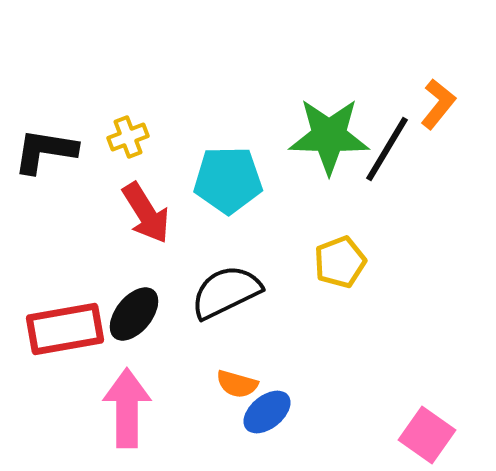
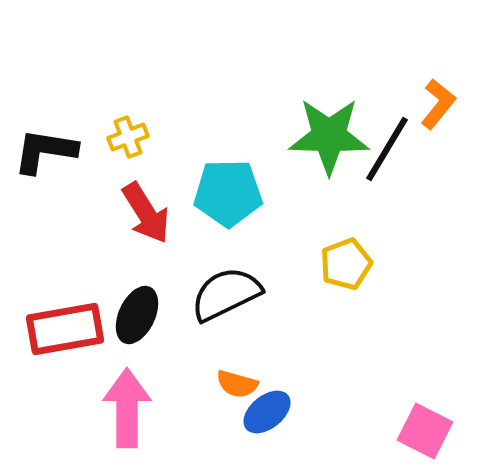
cyan pentagon: moved 13 px down
yellow pentagon: moved 6 px right, 2 px down
black semicircle: moved 2 px down
black ellipse: moved 3 px right, 1 px down; rotated 14 degrees counterclockwise
pink square: moved 2 px left, 4 px up; rotated 8 degrees counterclockwise
